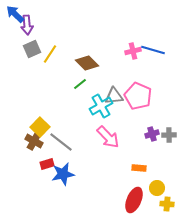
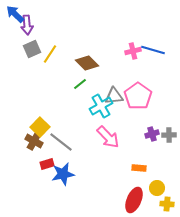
pink pentagon: rotated 12 degrees clockwise
